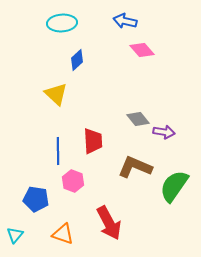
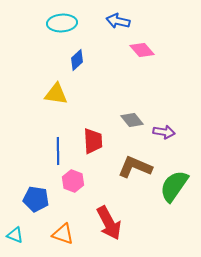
blue arrow: moved 7 px left
yellow triangle: rotated 35 degrees counterclockwise
gray diamond: moved 6 px left, 1 px down
cyan triangle: rotated 48 degrees counterclockwise
